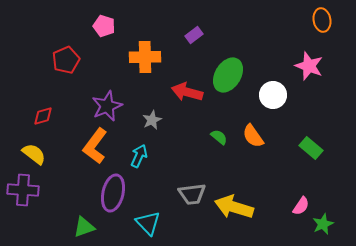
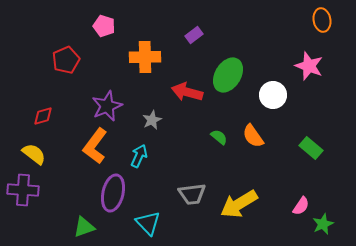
yellow arrow: moved 5 px right, 3 px up; rotated 48 degrees counterclockwise
